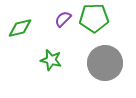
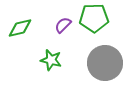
purple semicircle: moved 6 px down
